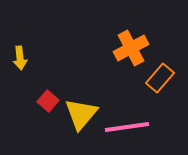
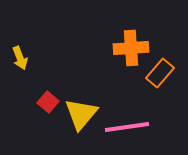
orange cross: rotated 24 degrees clockwise
yellow arrow: rotated 15 degrees counterclockwise
orange rectangle: moved 5 px up
red square: moved 1 px down
